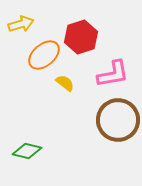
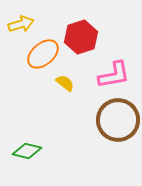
orange ellipse: moved 1 px left, 1 px up
pink L-shape: moved 1 px right, 1 px down
